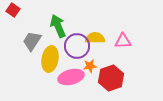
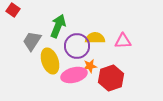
green arrow: rotated 45 degrees clockwise
yellow ellipse: moved 2 px down; rotated 30 degrees counterclockwise
pink ellipse: moved 3 px right, 2 px up
